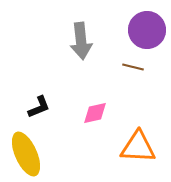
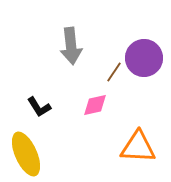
purple circle: moved 3 px left, 28 px down
gray arrow: moved 10 px left, 5 px down
brown line: moved 19 px left, 5 px down; rotated 70 degrees counterclockwise
black L-shape: rotated 80 degrees clockwise
pink diamond: moved 8 px up
